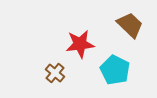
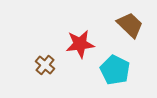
brown cross: moved 10 px left, 8 px up
